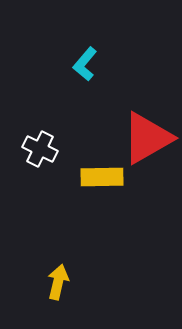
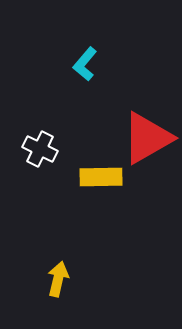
yellow rectangle: moved 1 px left
yellow arrow: moved 3 px up
